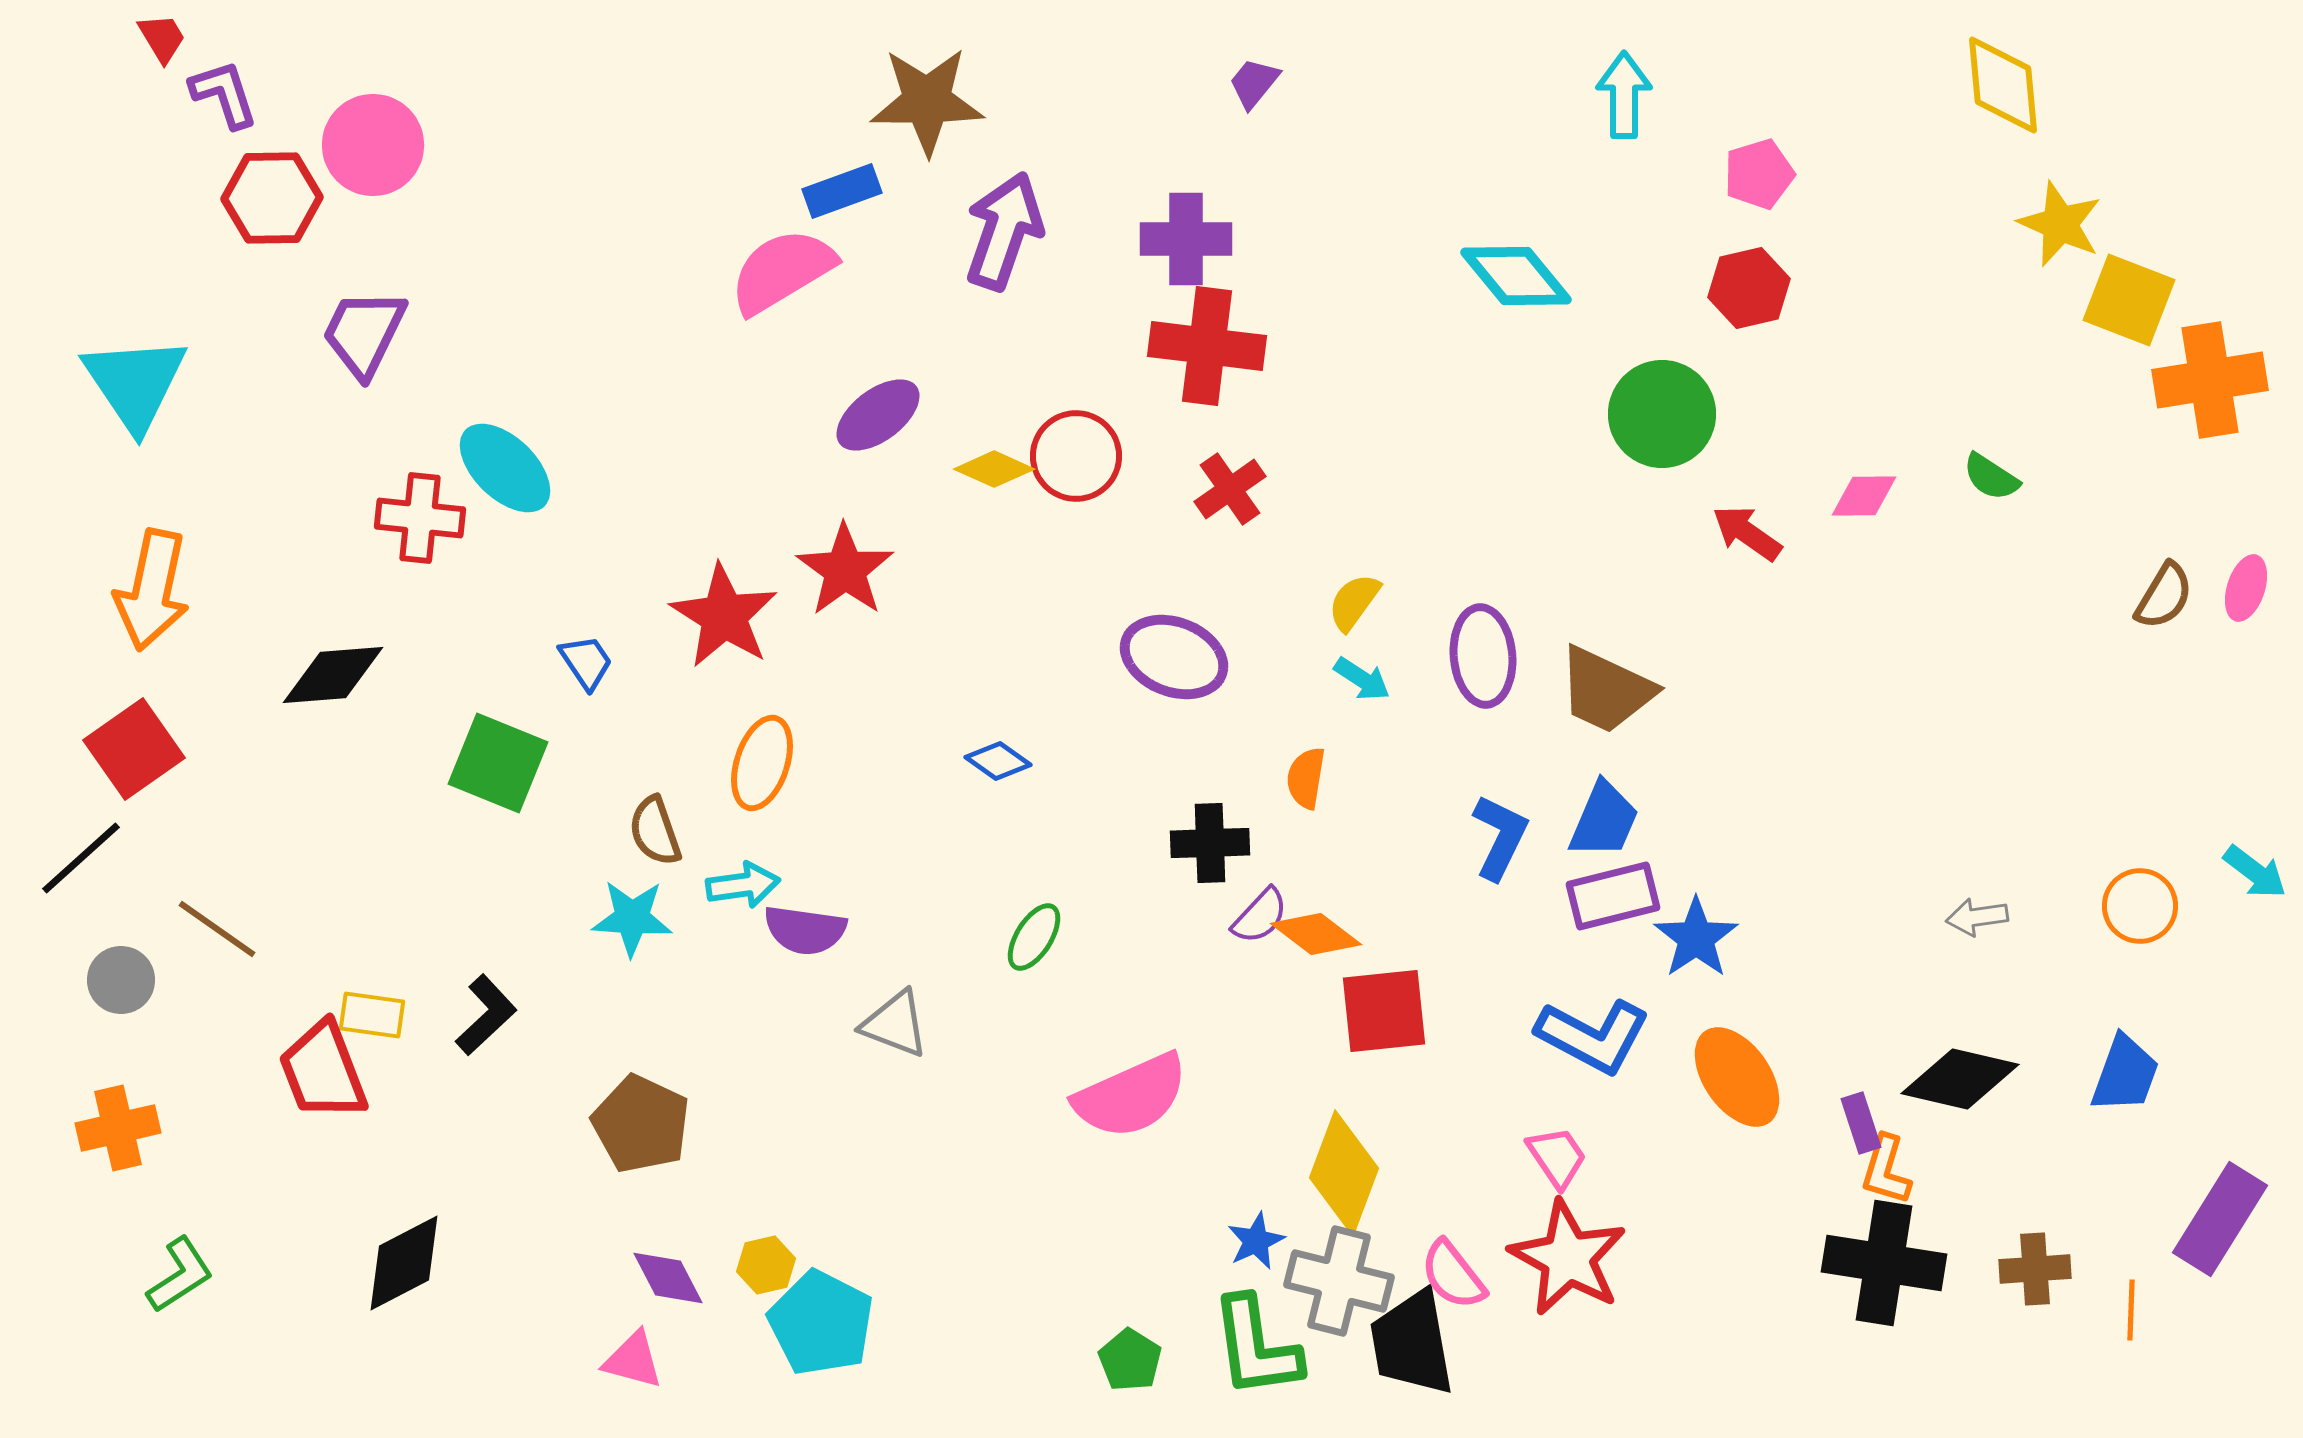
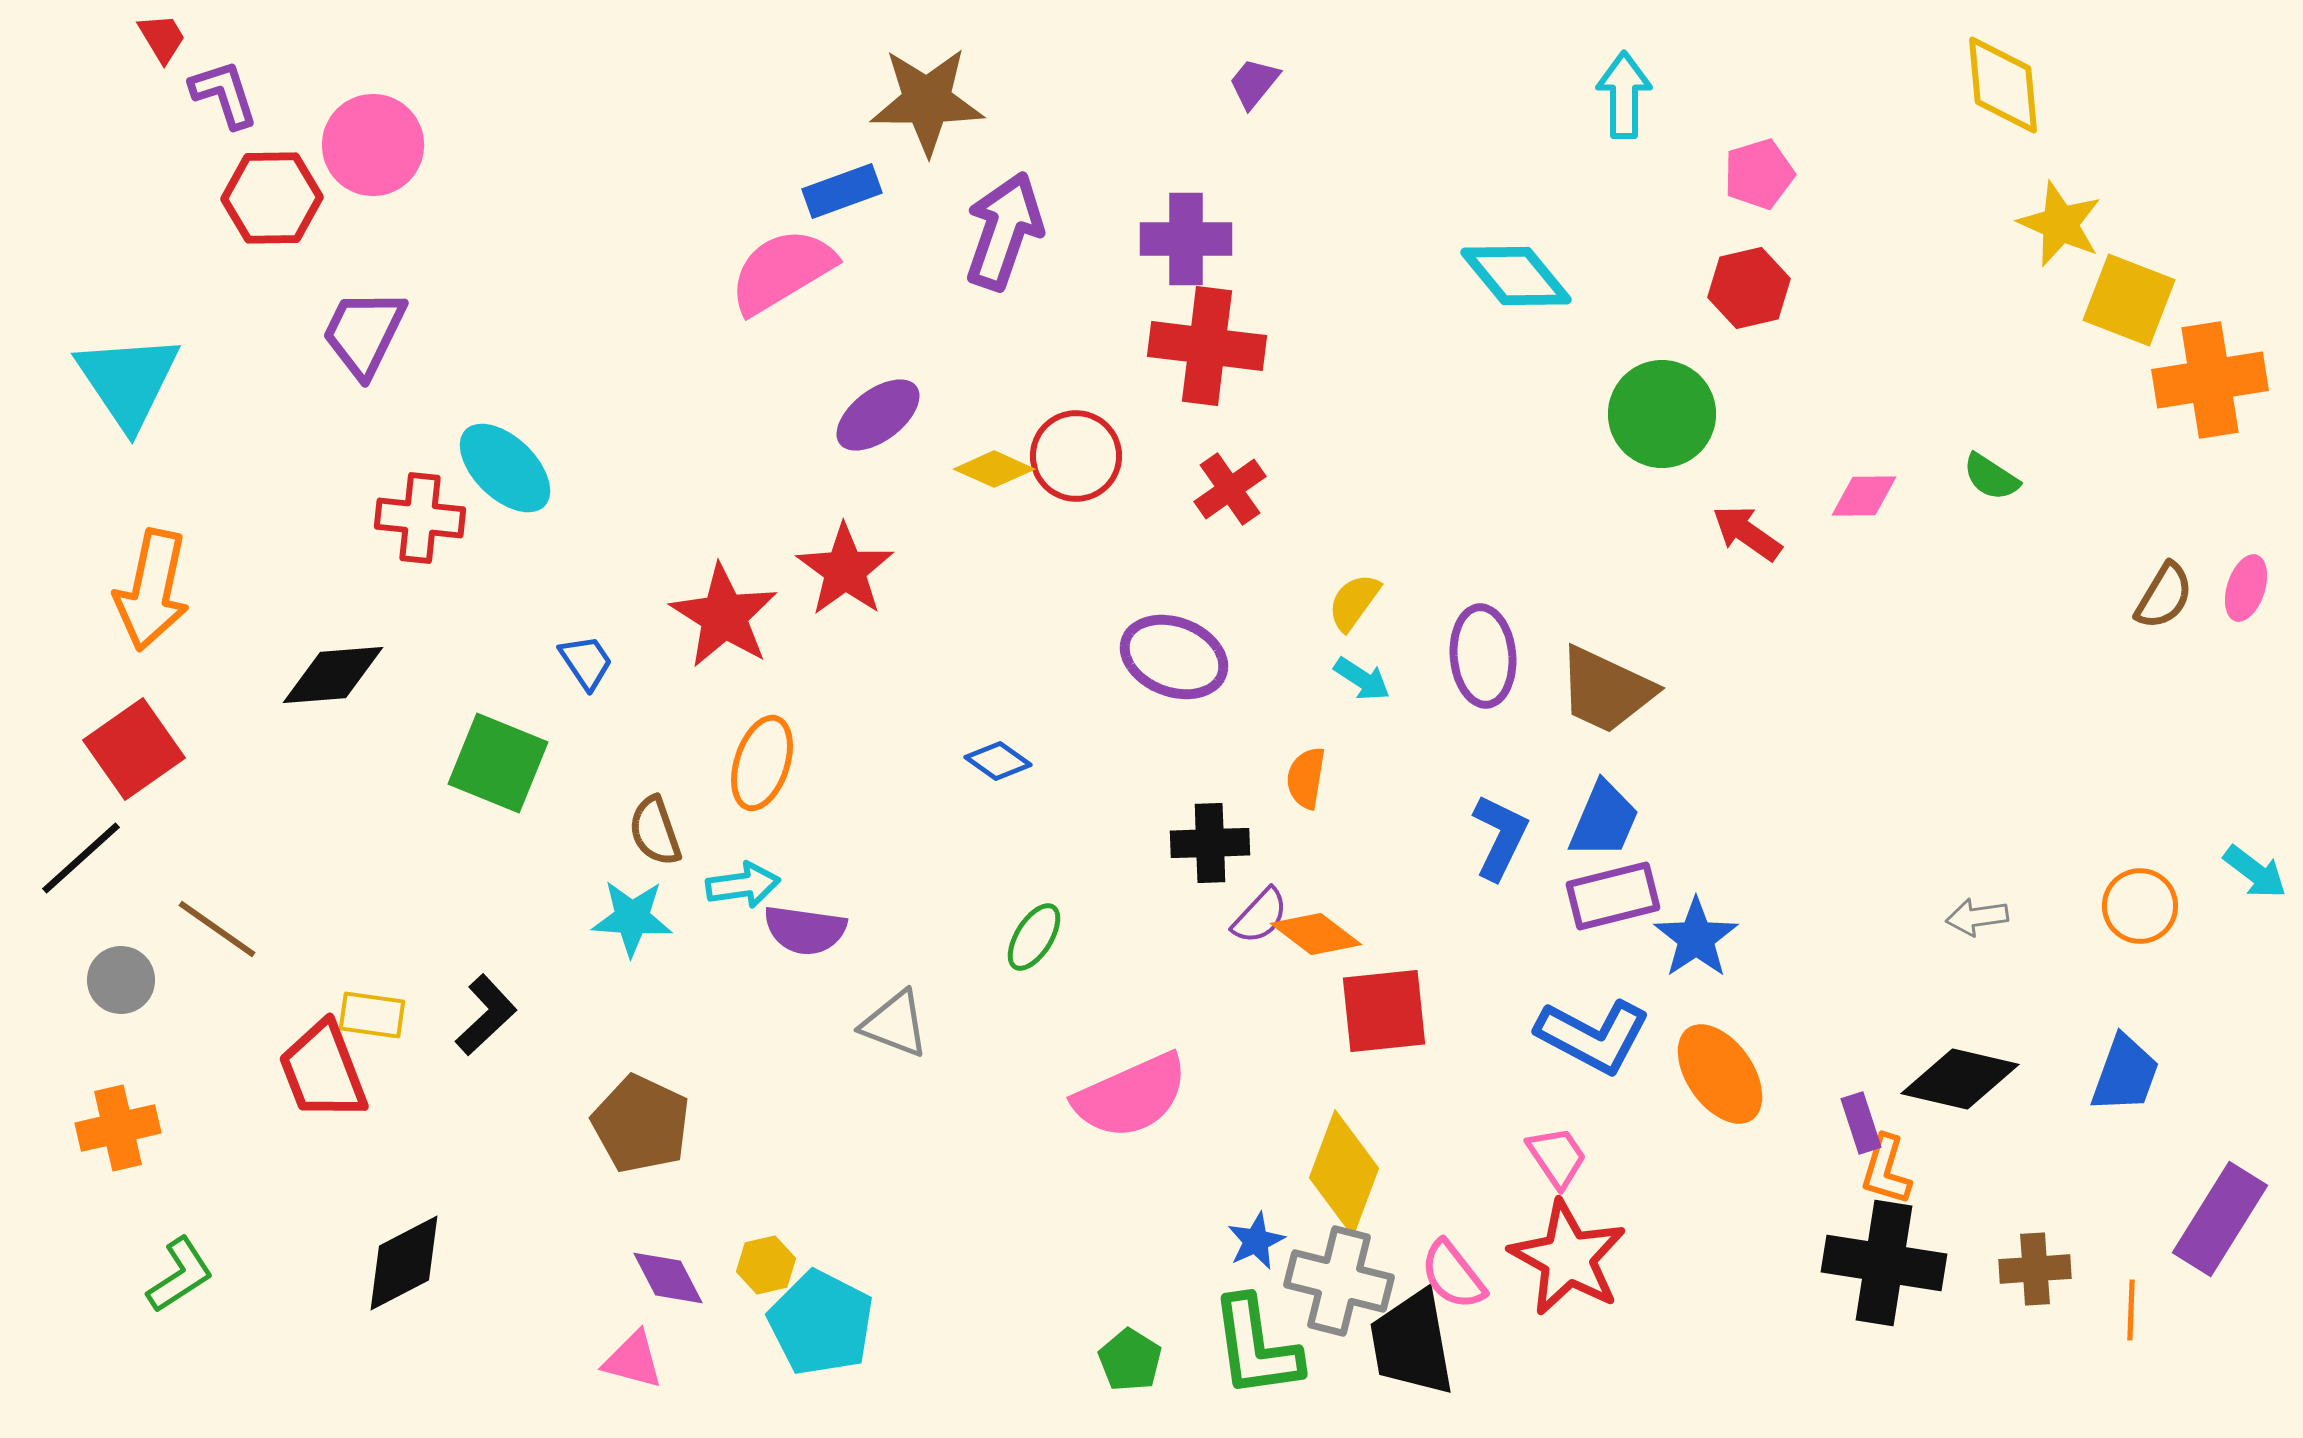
cyan triangle at (135, 383): moved 7 px left, 2 px up
orange ellipse at (1737, 1077): moved 17 px left, 3 px up
